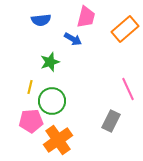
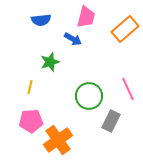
green circle: moved 37 px right, 5 px up
